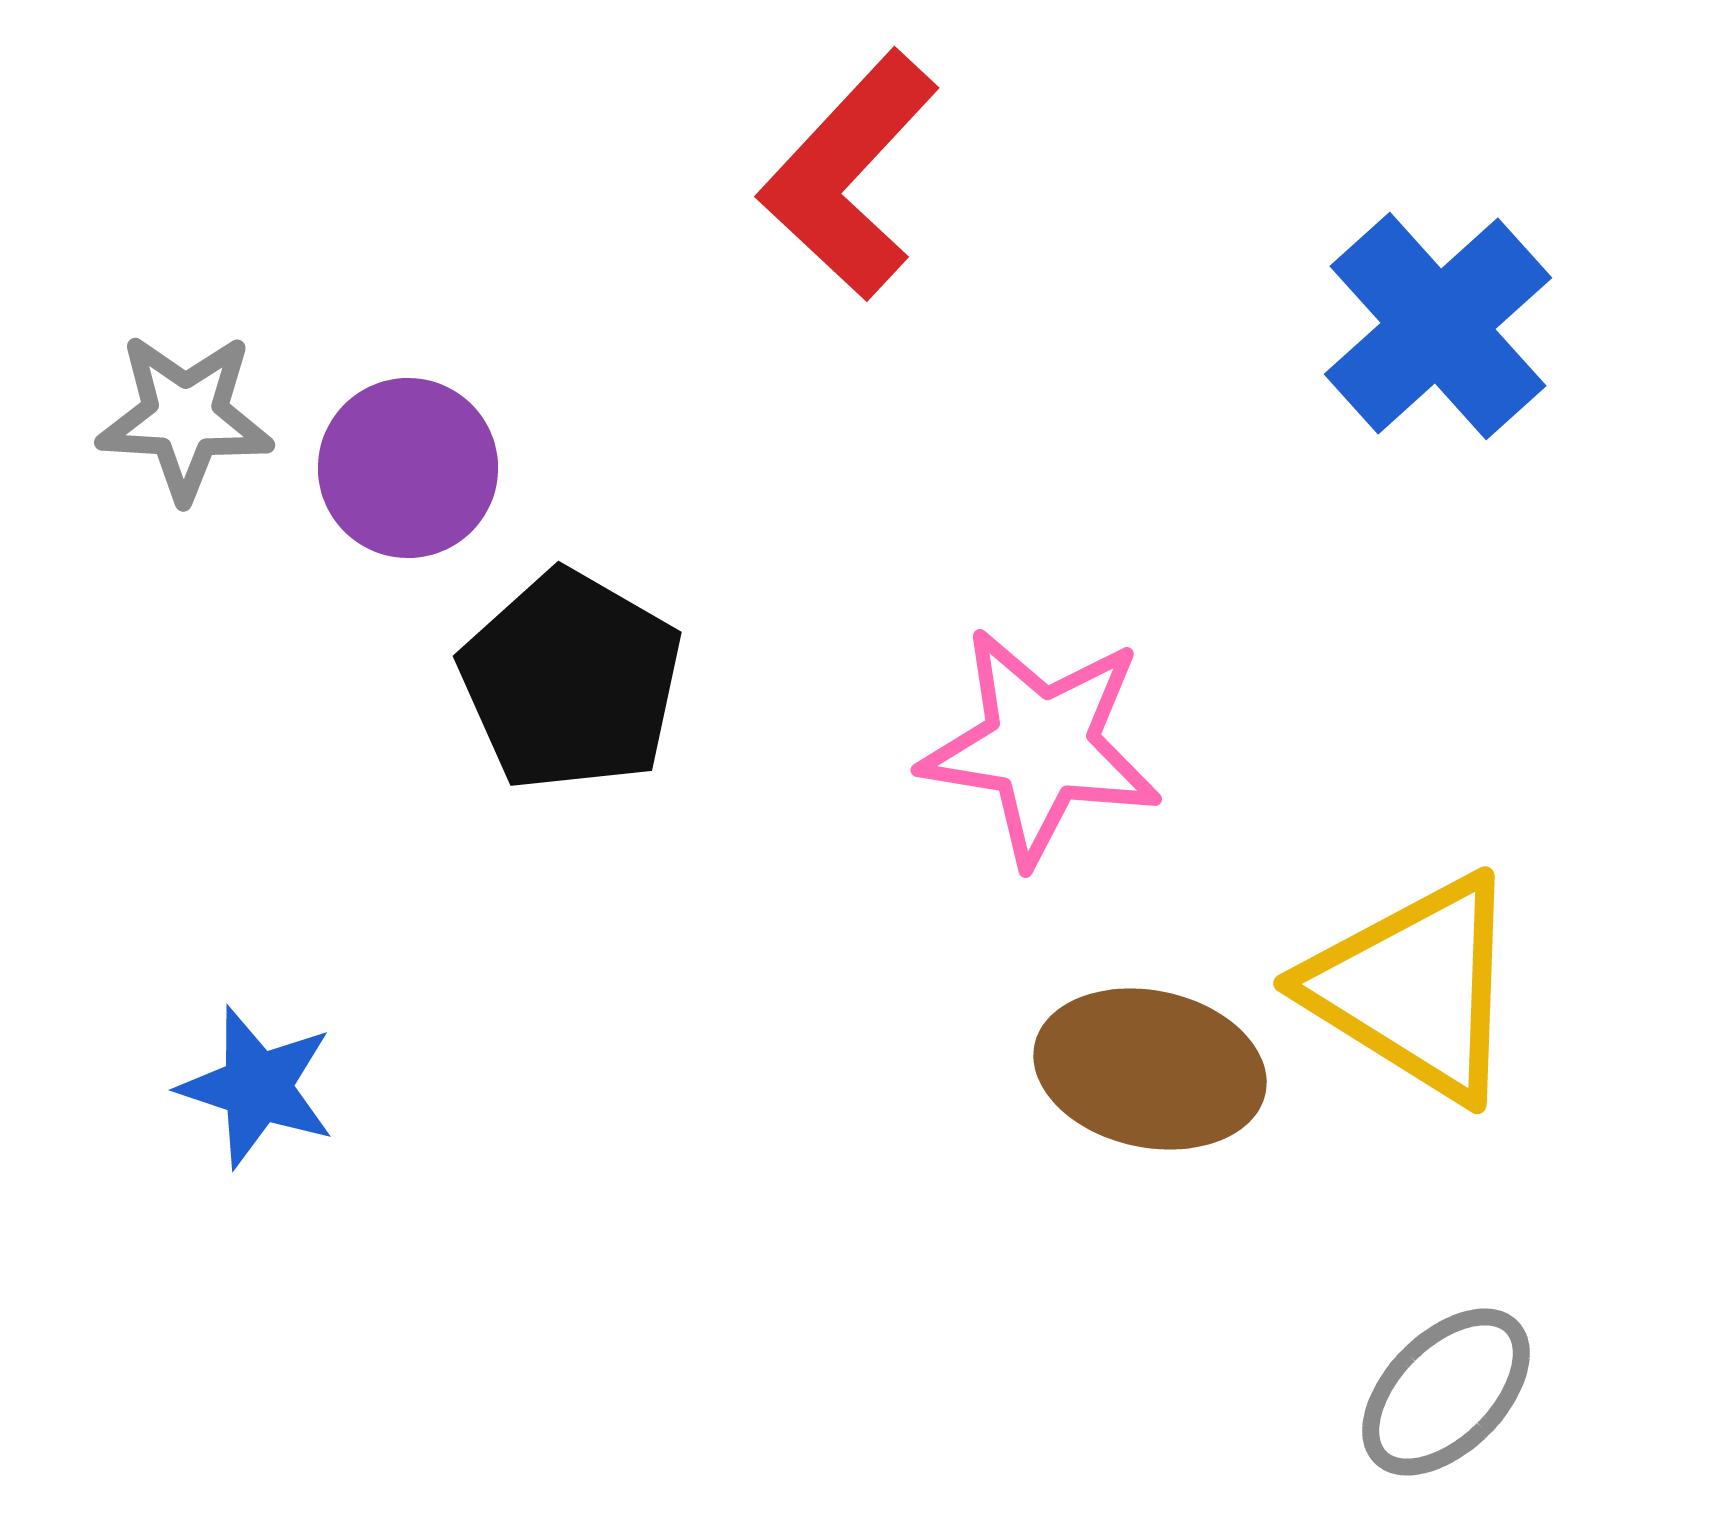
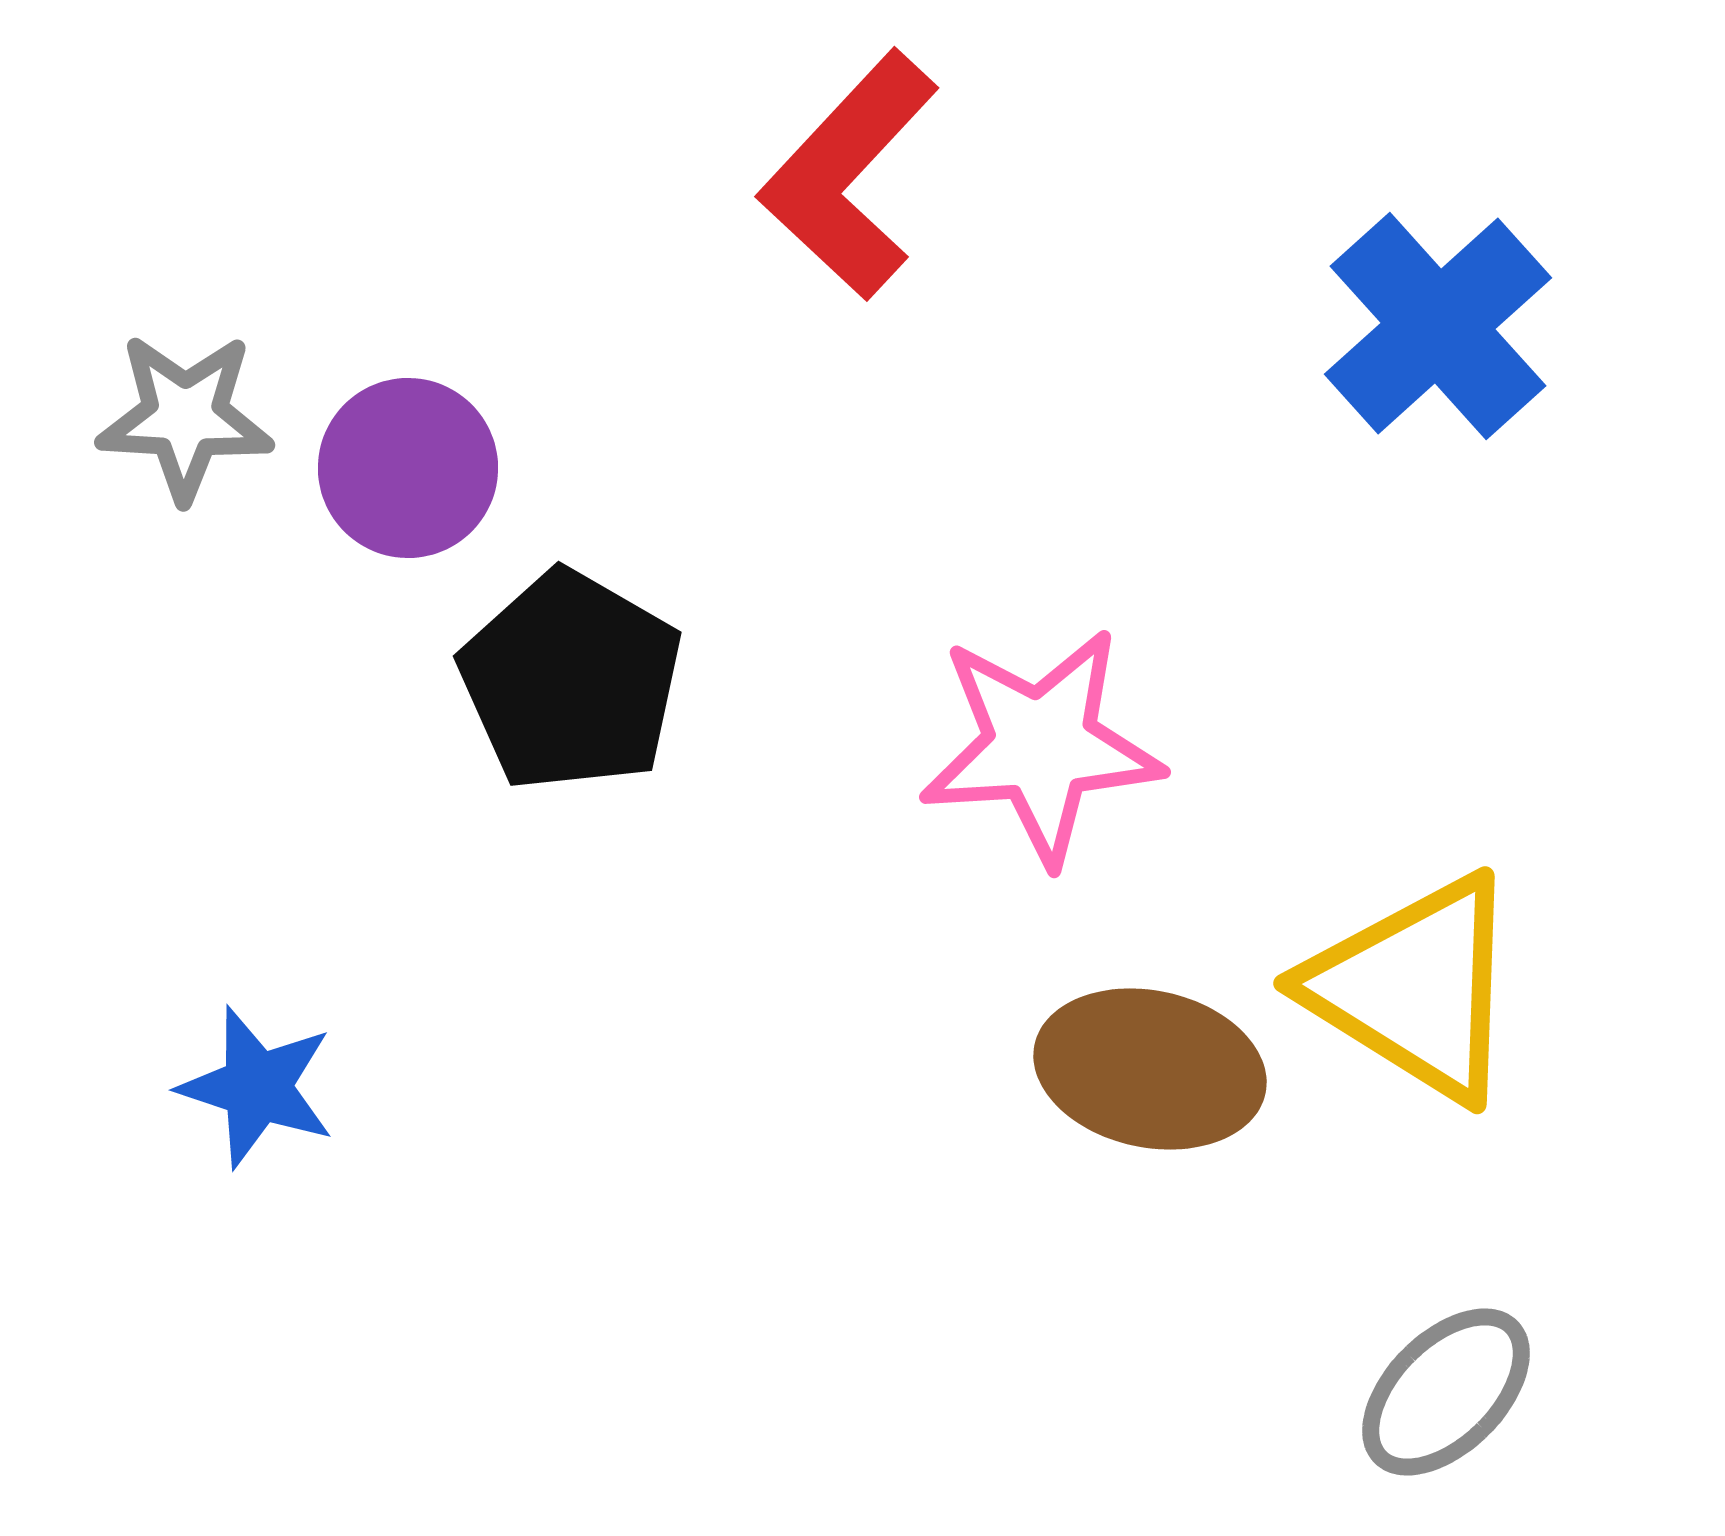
pink star: rotated 13 degrees counterclockwise
